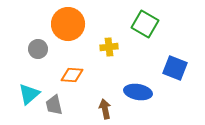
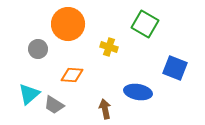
yellow cross: rotated 24 degrees clockwise
gray trapezoid: rotated 45 degrees counterclockwise
